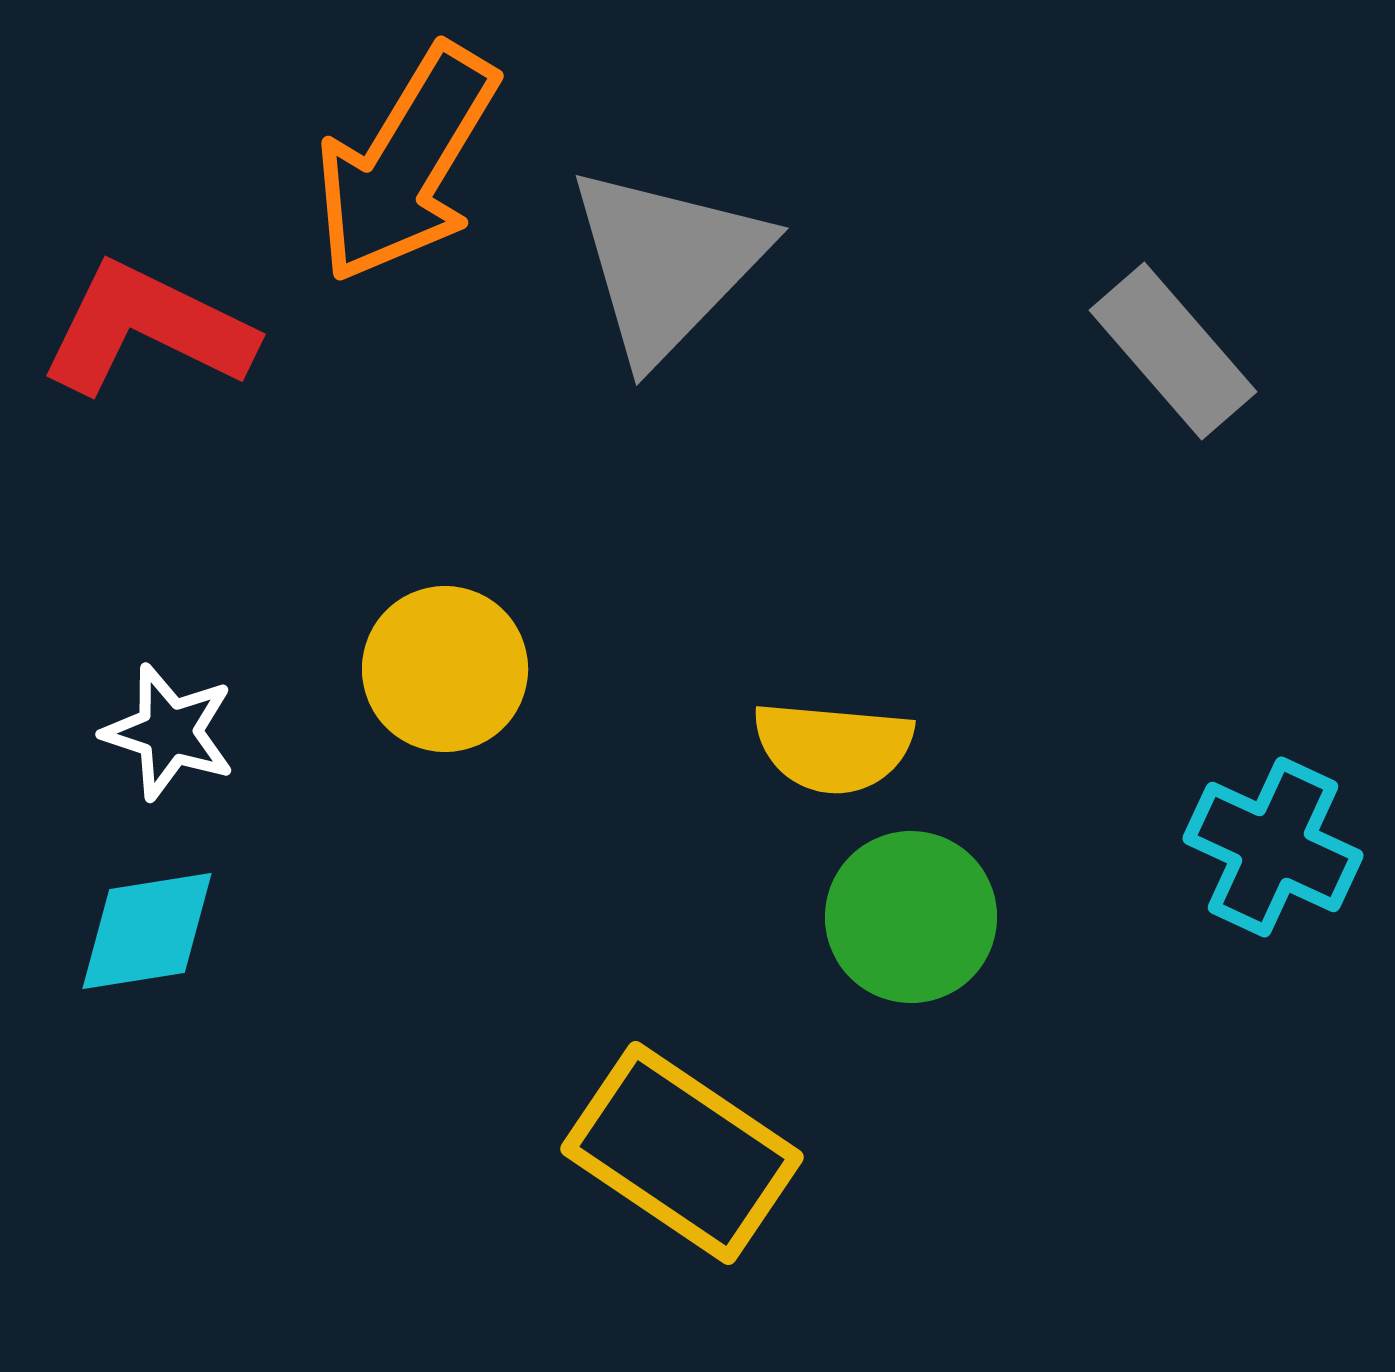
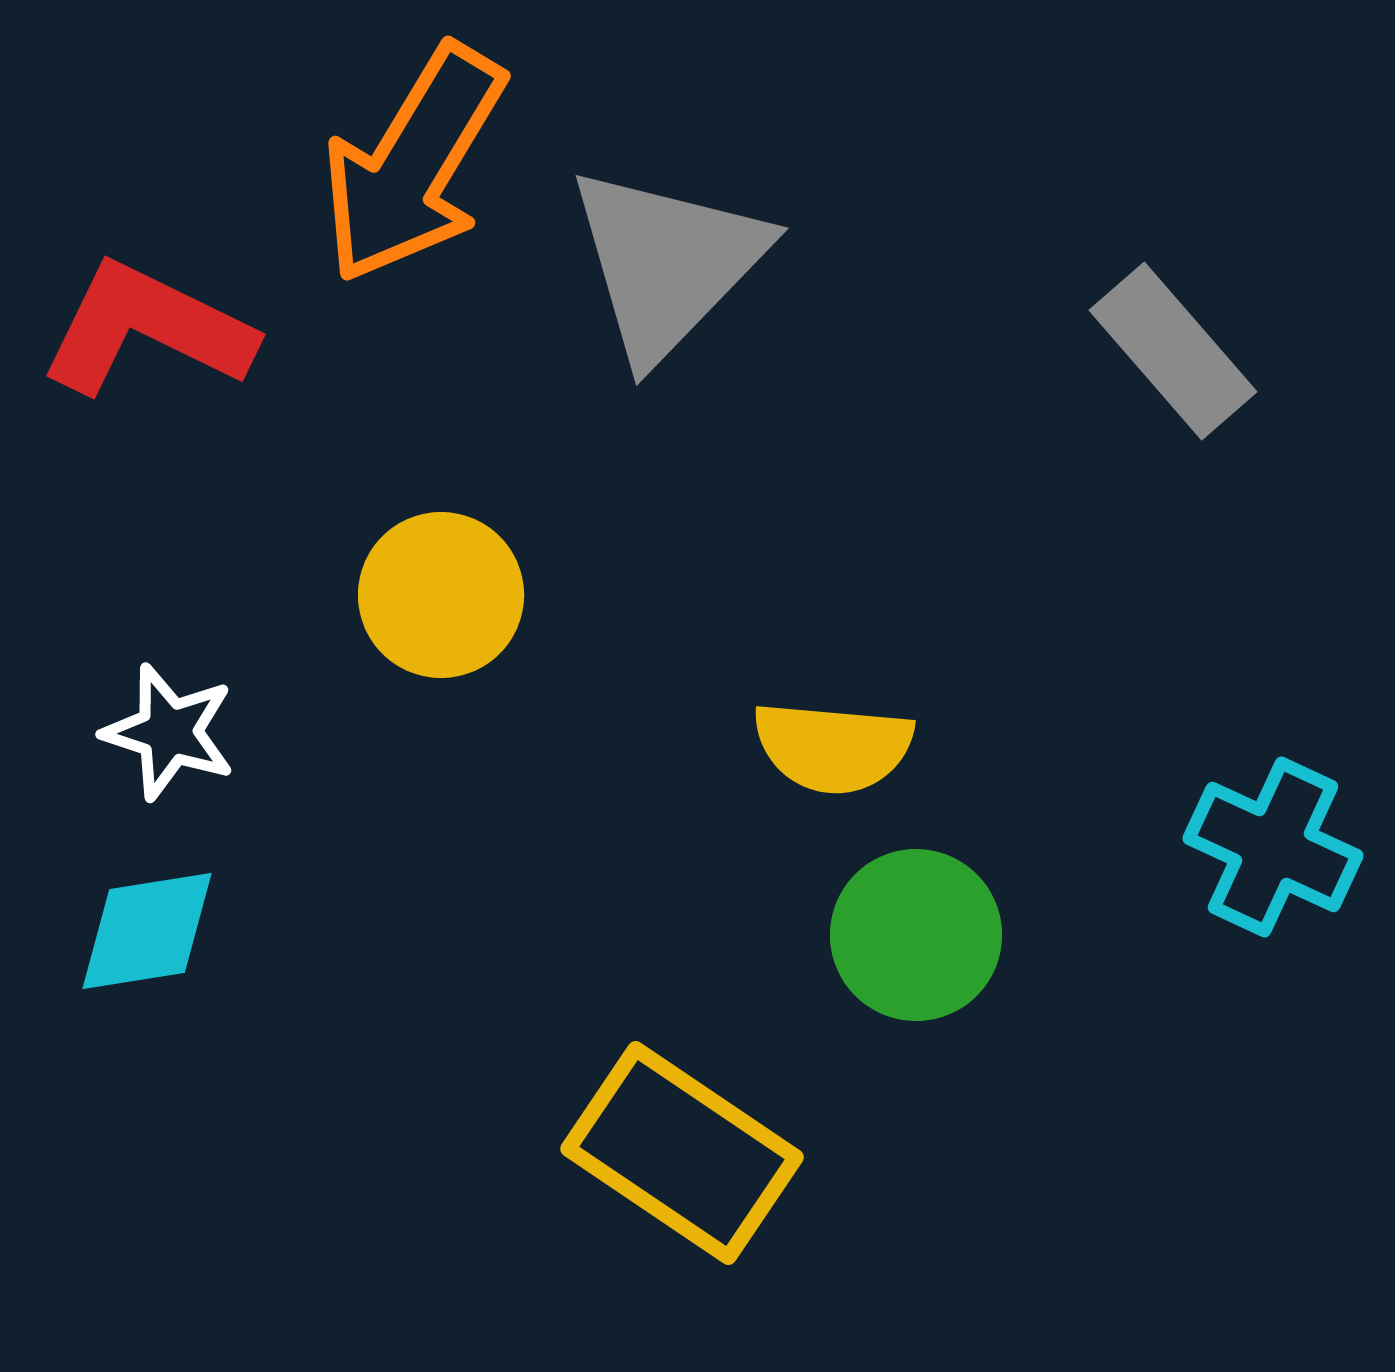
orange arrow: moved 7 px right
yellow circle: moved 4 px left, 74 px up
green circle: moved 5 px right, 18 px down
